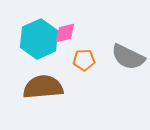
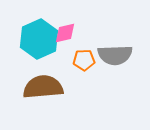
gray semicircle: moved 13 px left, 2 px up; rotated 28 degrees counterclockwise
